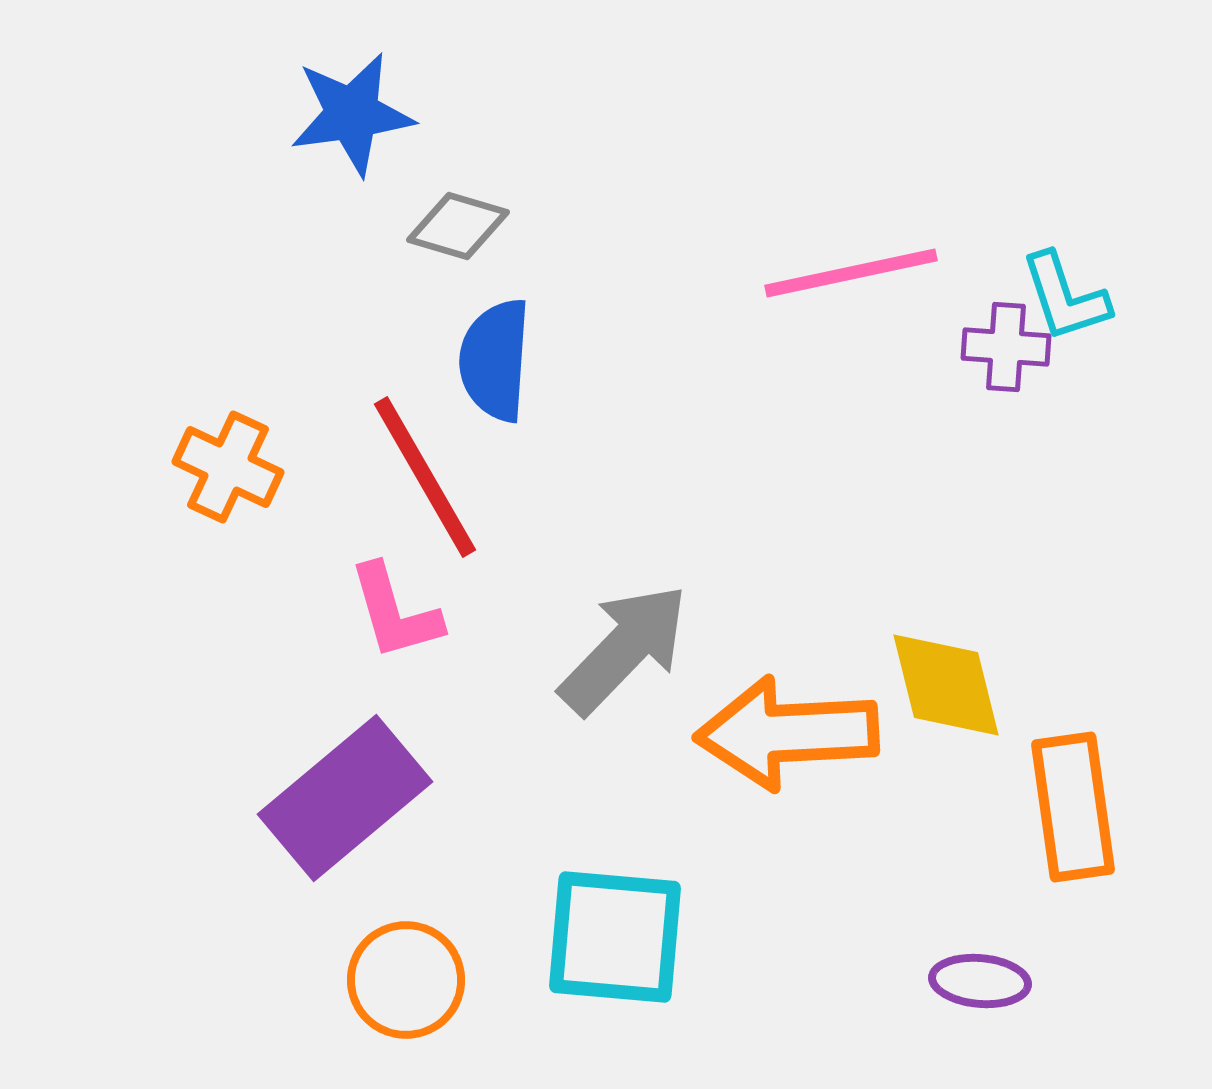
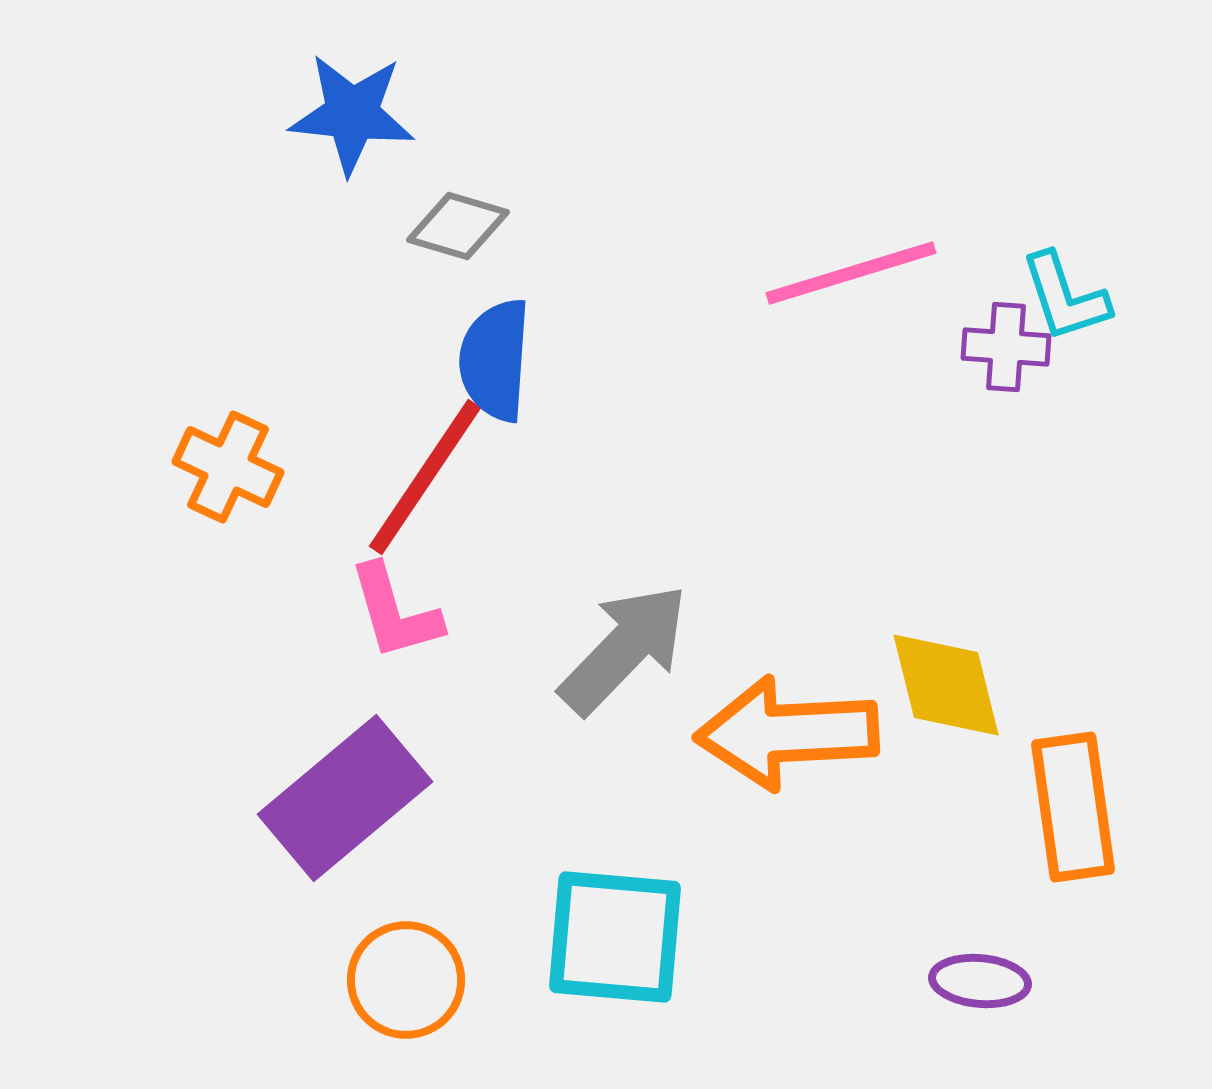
blue star: rotated 14 degrees clockwise
pink line: rotated 5 degrees counterclockwise
red line: rotated 64 degrees clockwise
